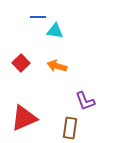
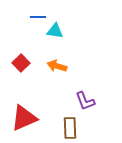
brown rectangle: rotated 10 degrees counterclockwise
